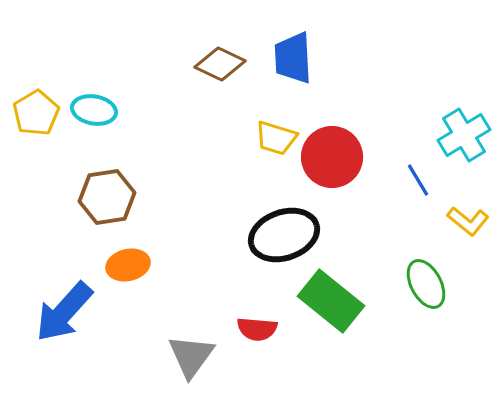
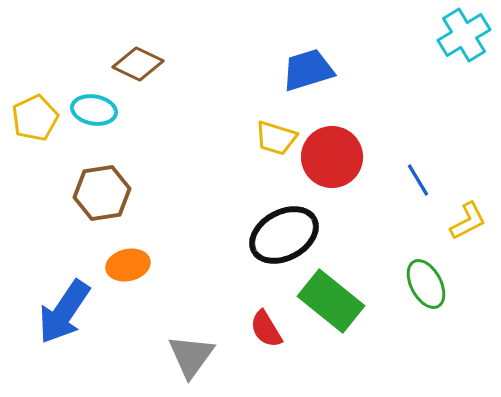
blue trapezoid: moved 15 px right, 12 px down; rotated 76 degrees clockwise
brown diamond: moved 82 px left
yellow pentagon: moved 1 px left, 5 px down; rotated 6 degrees clockwise
cyan cross: moved 100 px up
brown hexagon: moved 5 px left, 4 px up
yellow L-shape: rotated 66 degrees counterclockwise
black ellipse: rotated 10 degrees counterclockwise
blue arrow: rotated 8 degrees counterclockwise
red semicircle: moved 9 px right; rotated 54 degrees clockwise
